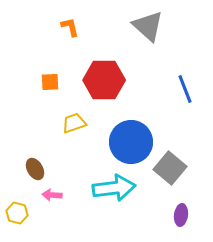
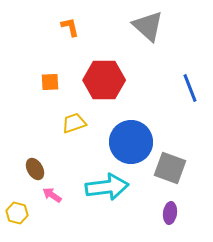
blue line: moved 5 px right, 1 px up
gray square: rotated 20 degrees counterclockwise
cyan arrow: moved 7 px left, 1 px up
pink arrow: rotated 30 degrees clockwise
purple ellipse: moved 11 px left, 2 px up
